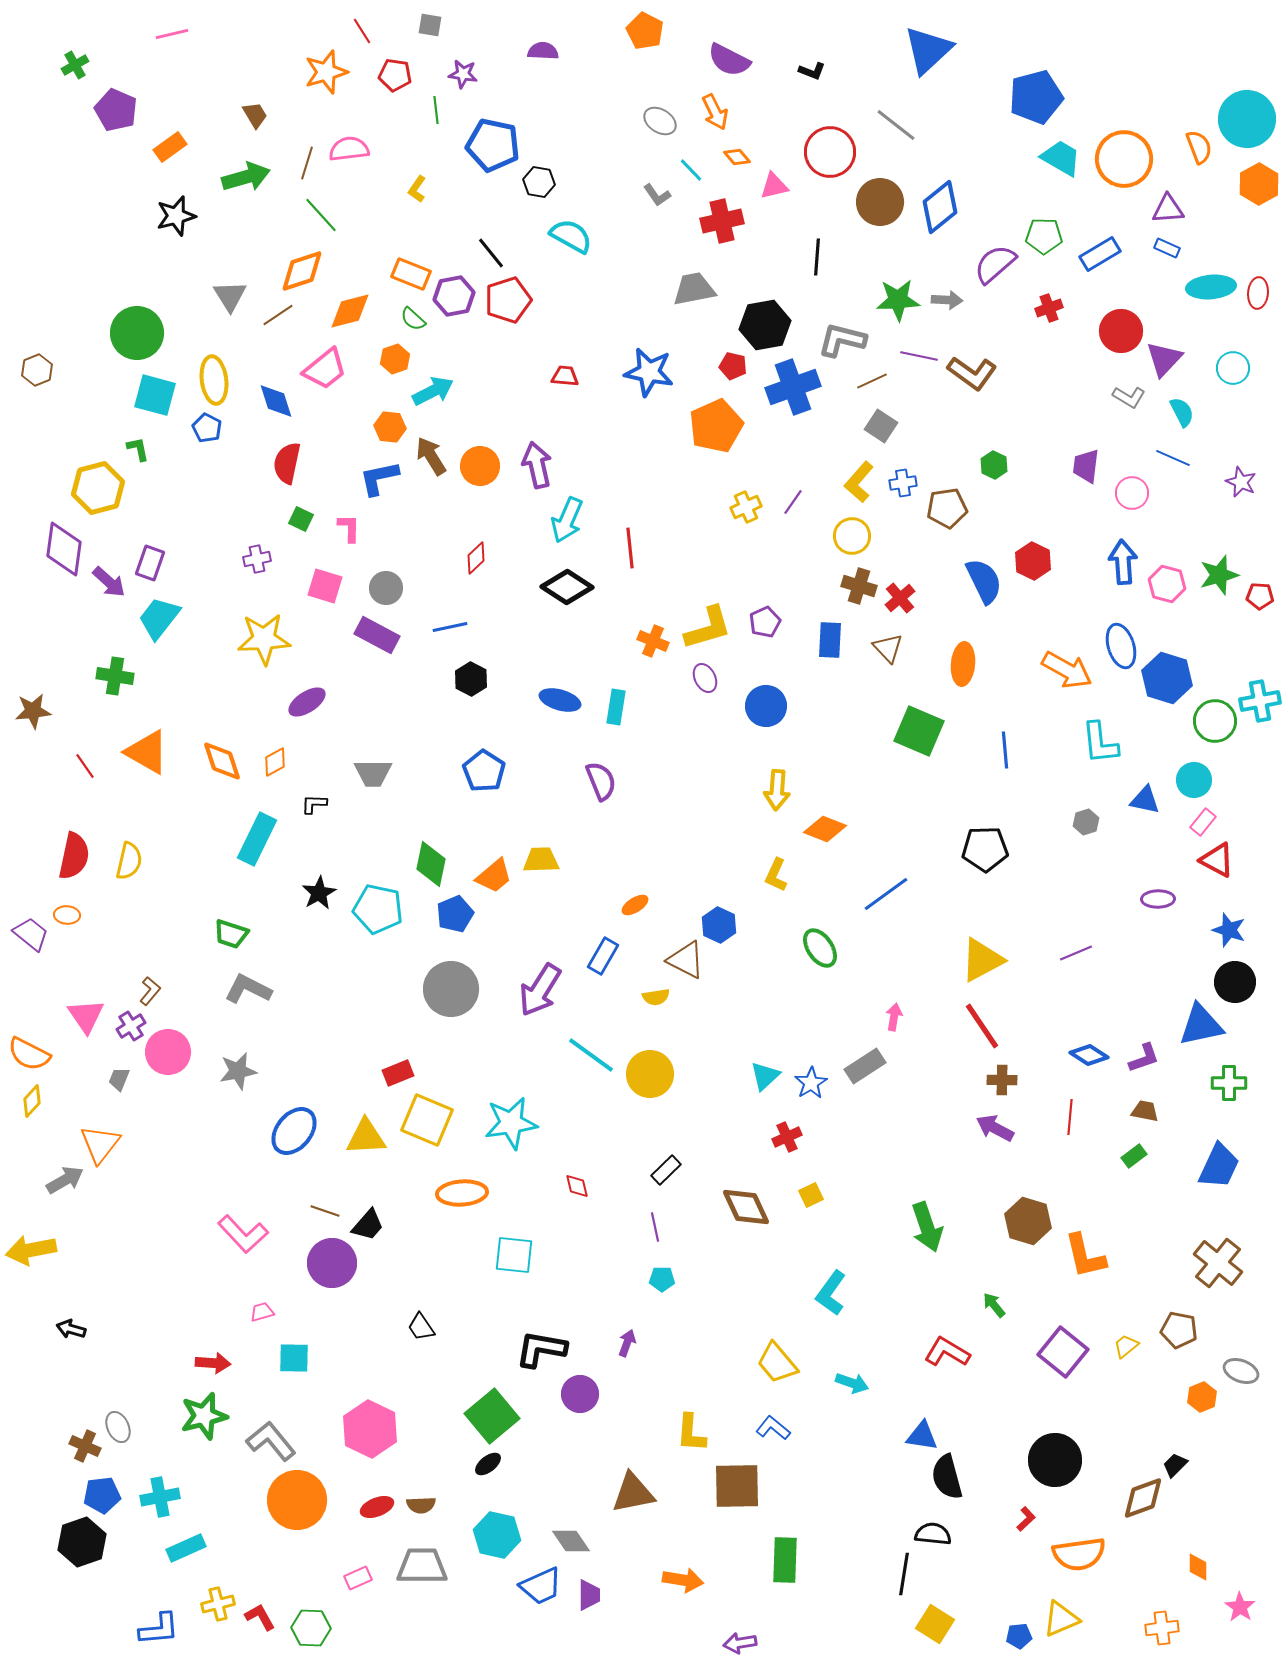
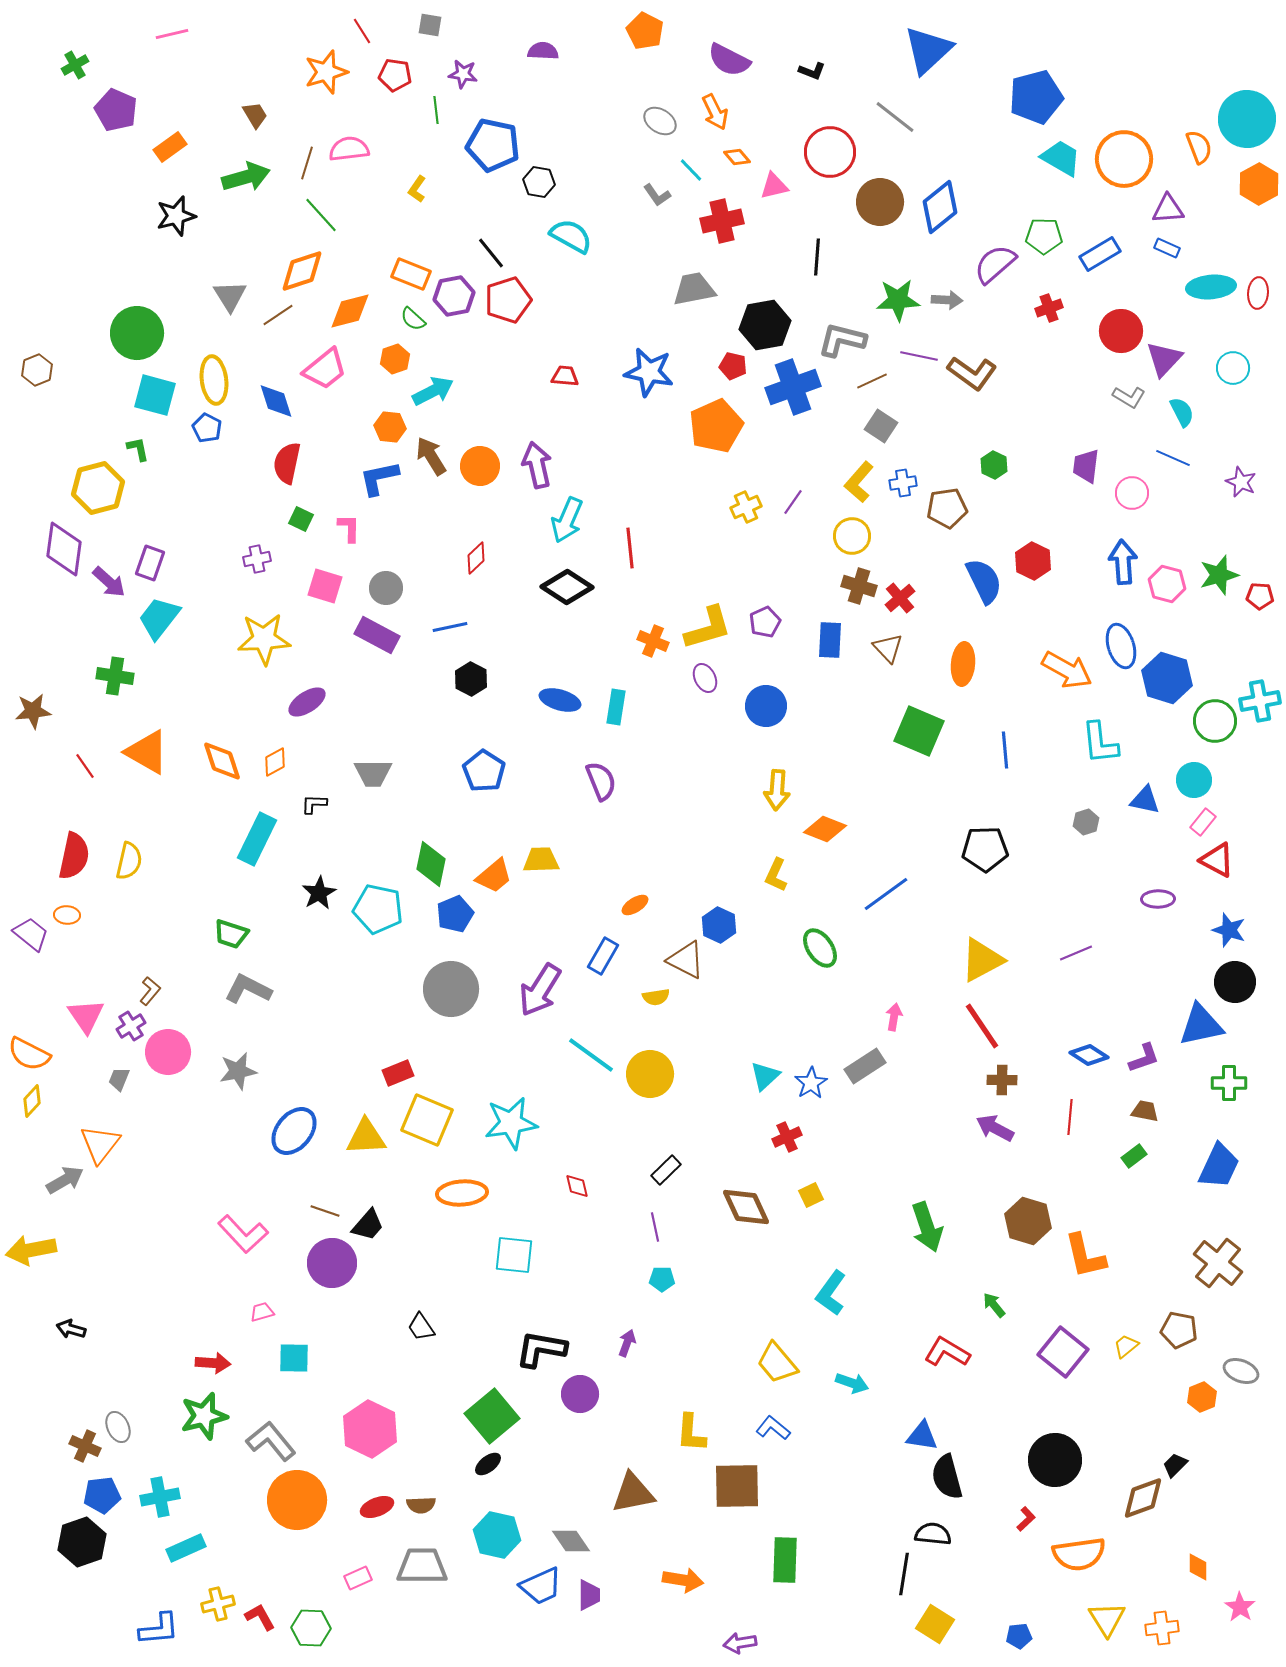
gray line at (896, 125): moved 1 px left, 8 px up
yellow triangle at (1061, 1619): moved 46 px right; rotated 39 degrees counterclockwise
